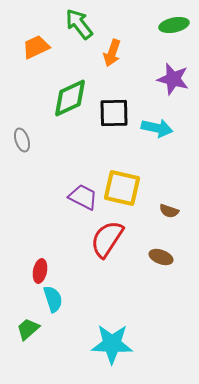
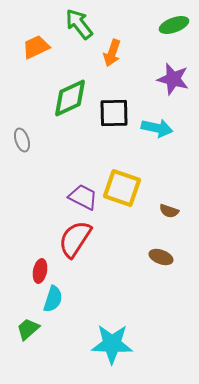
green ellipse: rotated 8 degrees counterclockwise
yellow square: rotated 6 degrees clockwise
red semicircle: moved 32 px left
cyan semicircle: rotated 36 degrees clockwise
